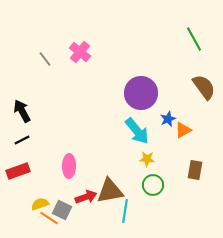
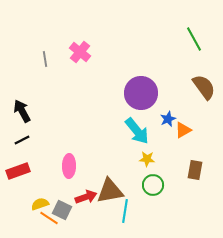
gray line: rotated 28 degrees clockwise
